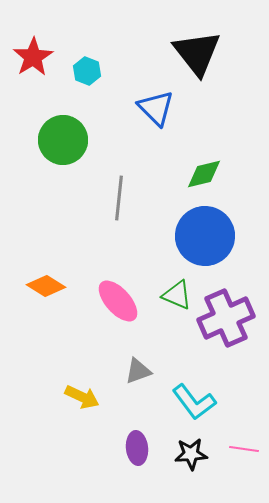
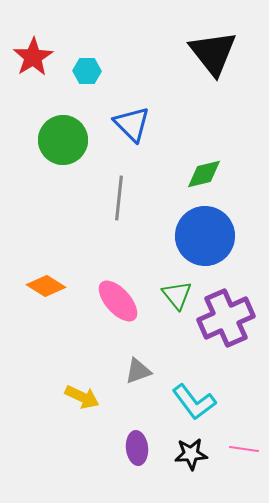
black triangle: moved 16 px right
cyan hexagon: rotated 20 degrees counterclockwise
blue triangle: moved 24 px left, 16 px down
green triangle: rotated 28 degrees clockwise
